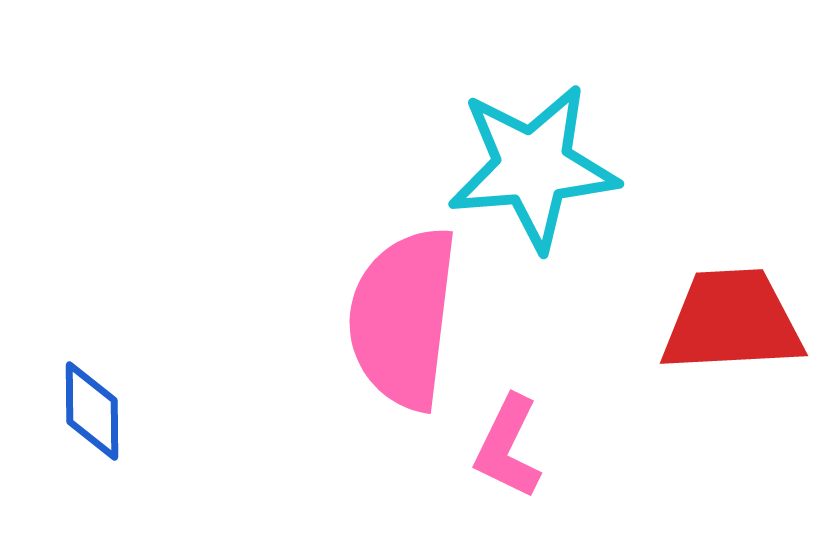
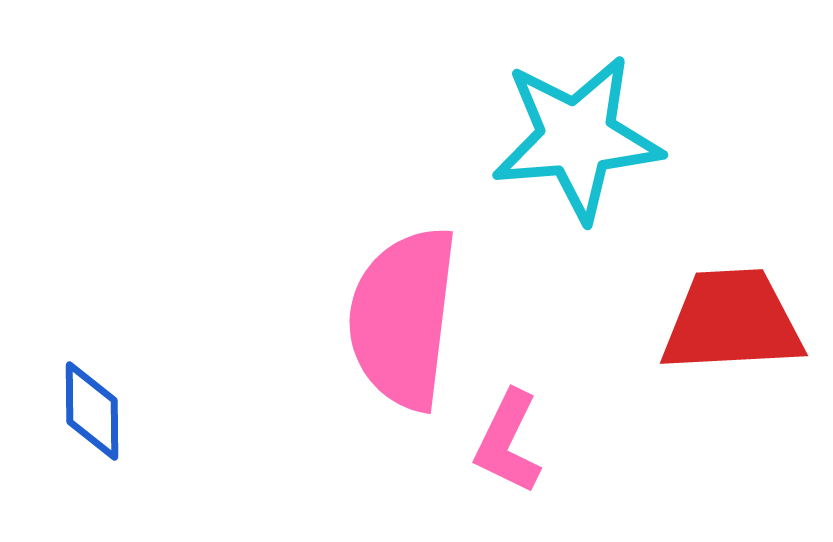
cyan star: moved 44 px right, 29 px up
pink L-shape: moved 5 px up
